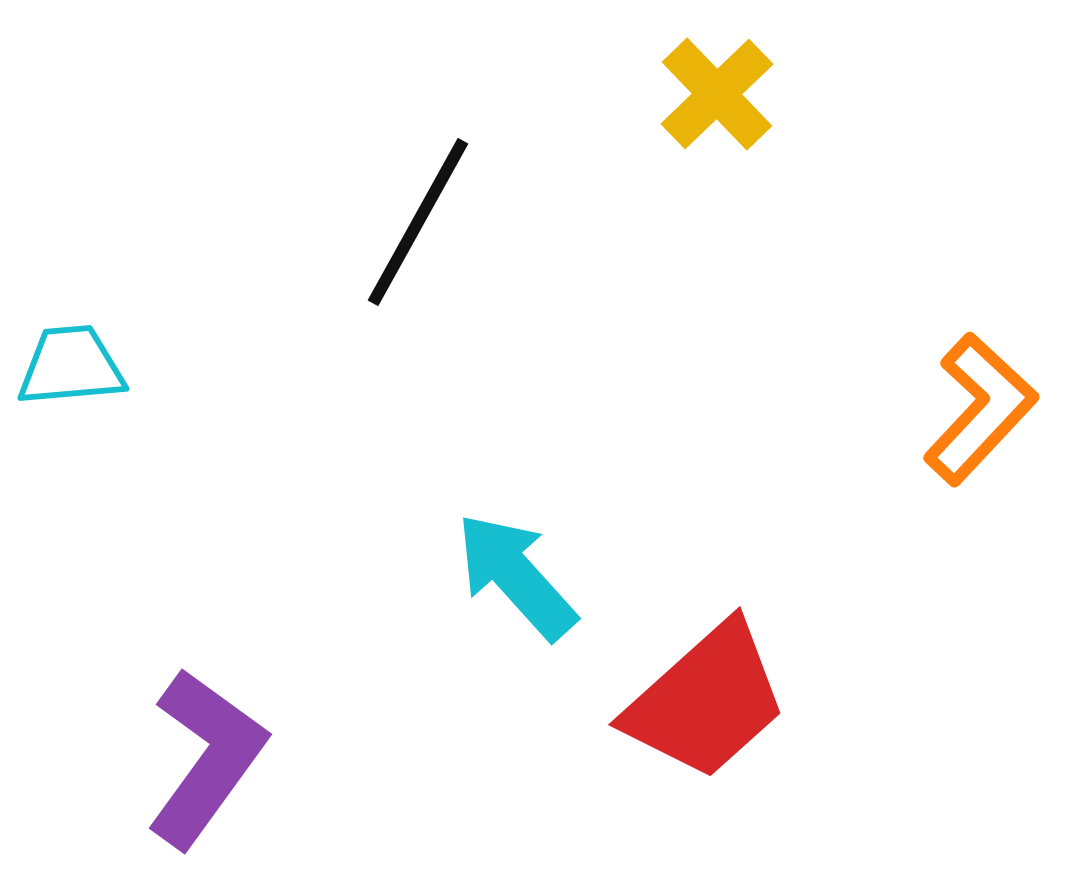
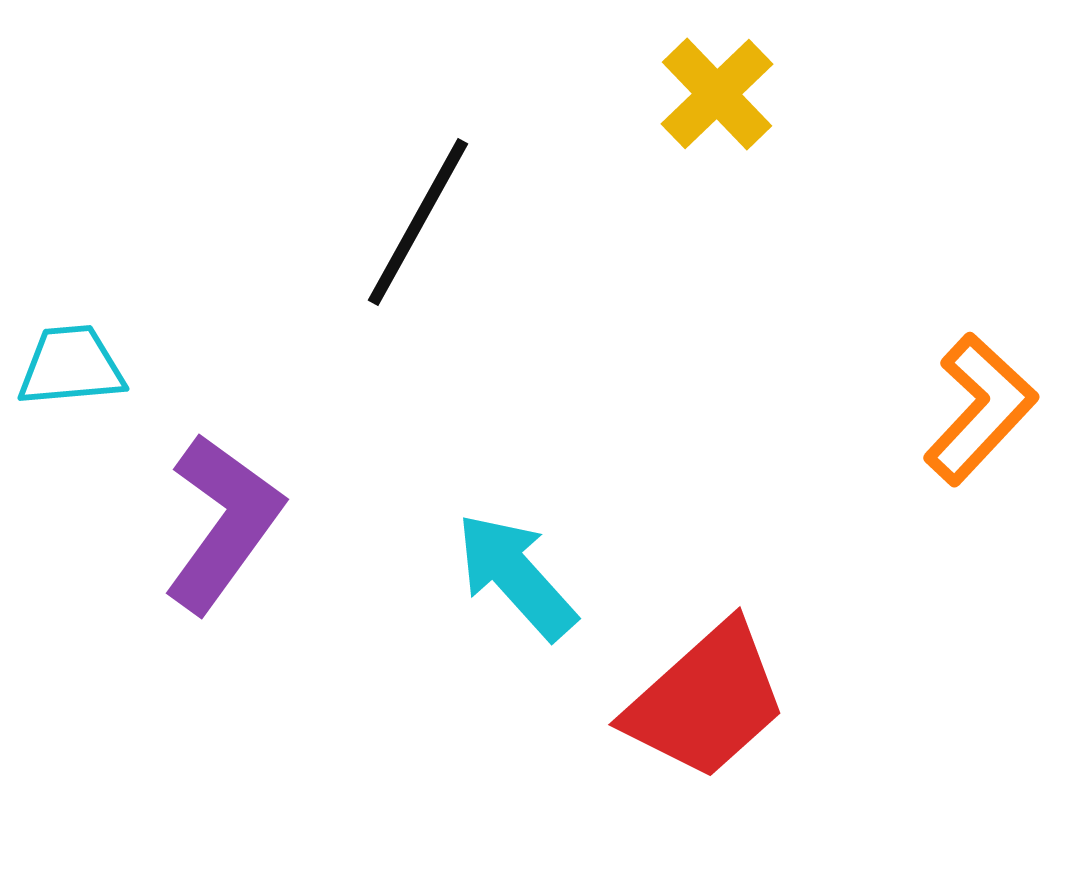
purple L-shape: moved 17 px right, 235 px up
